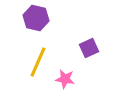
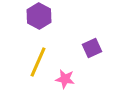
purple hexagon: moved 3 px right, 2 px up; rotated 15 degrees clockwise
purple square: moved 3 px right
